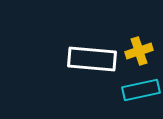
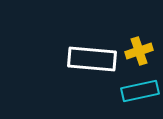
cyan rectangle: moved 1 px left, 1 px down
